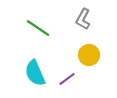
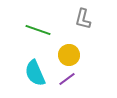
gray L-shape: rotated 15 degrees counterclockwise
green line: moved 2 px down; rotated 15 degrees counterclockwise
yellow circle: moved 20 px left
